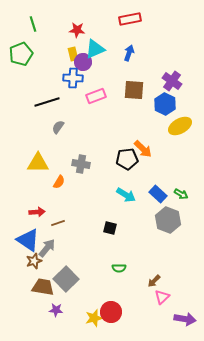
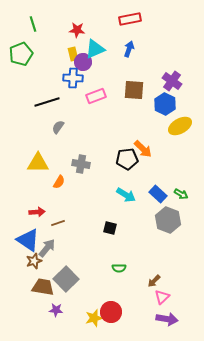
blue arrow: moved 4 px up
purple arrow: moved 18 px left
